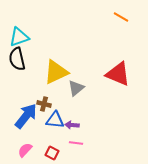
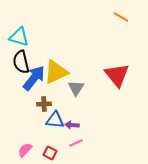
cyan triangle: rotated 35 degrees clockwise
black semicircle: moved 4 px right, 3 px down
red triangle: moved 1 px left, 1 px down; rotated 28 degrees clockwise
gray triangle: rotated 18 degrees counterclockwise
brown cross: rotated 16 degrees counterclockwise
blue arrow: moved 8 px right, 38 px up
pink line: rotated 32 degrees counterclockwise
red square: moved 2 px left
